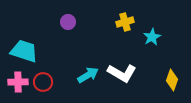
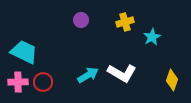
purple circle: moved 13 px right, 2 px up
cyan trapezoid: moved 1 px down; rotated 8 degrees clockwise
